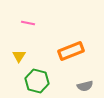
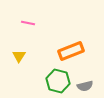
green hexagon: moved 21 px right
